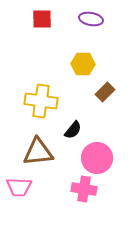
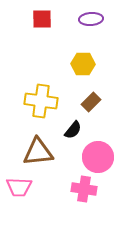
purple ellipse: rotated 15 degrees counterclockwise
brown rectangle: moved 14 px left, 10 px down
pink circle: moved 1 px right, 1 px up
